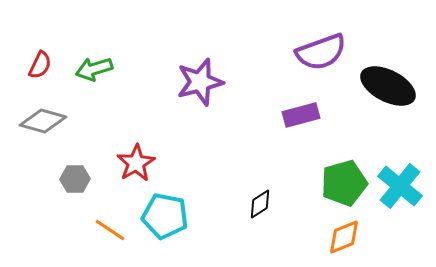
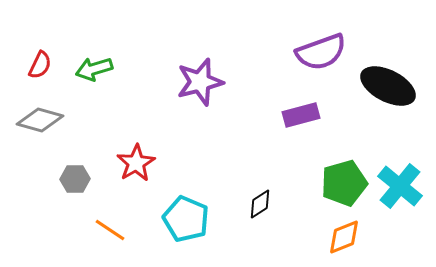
gray diamond: moved 3 px left, 1 px up
cyan pentagon: moved 21 px right, 3 px down; rotated 12 degrees clockwise
